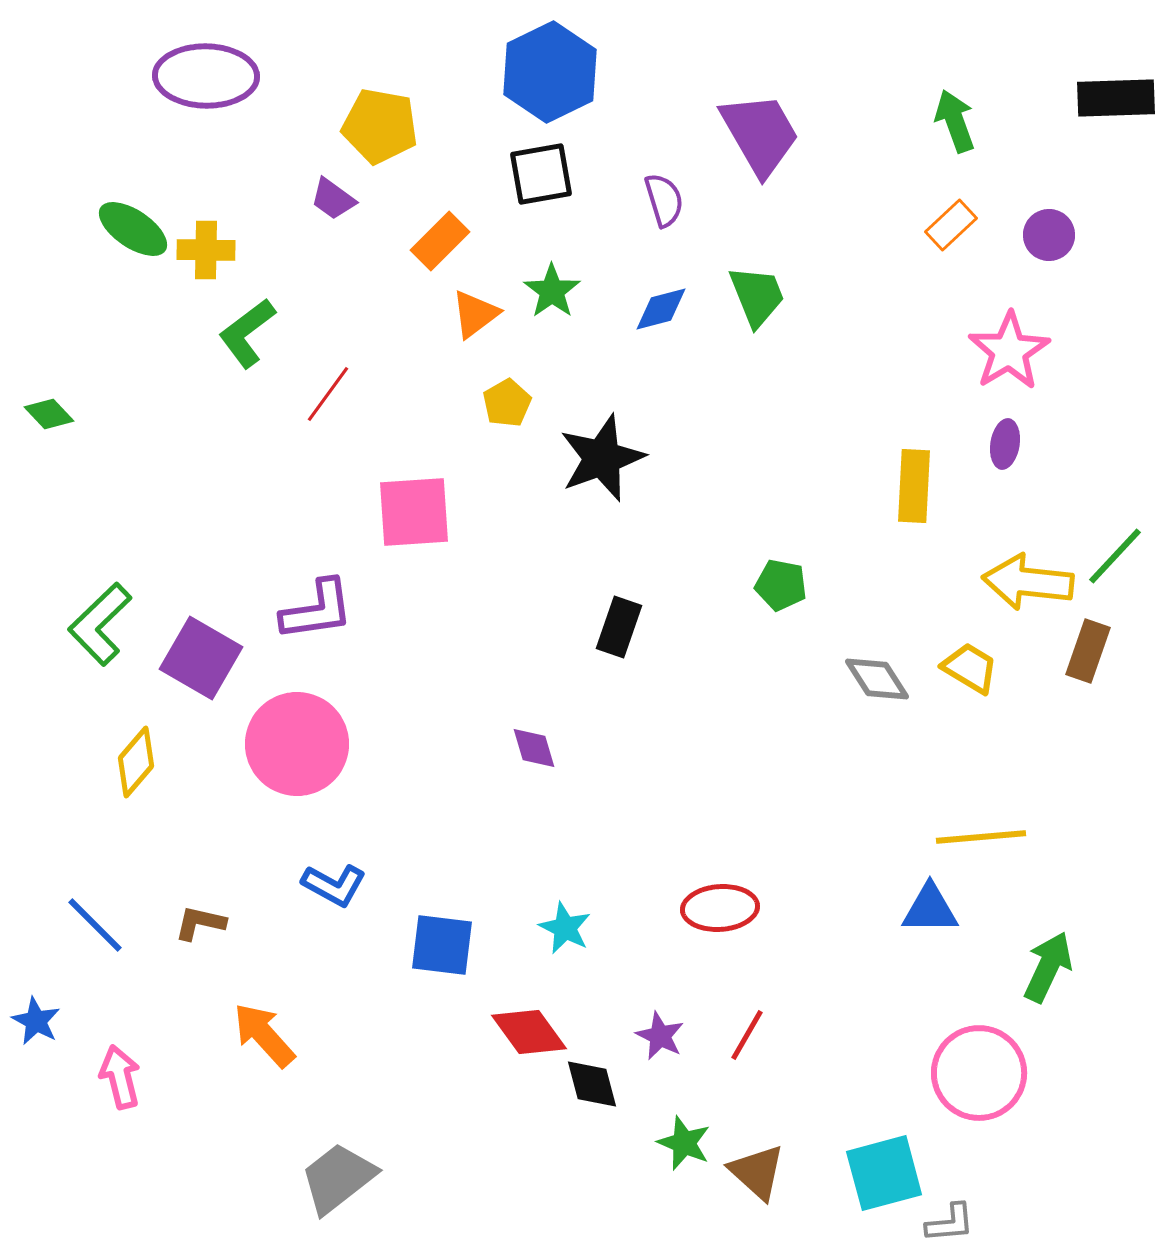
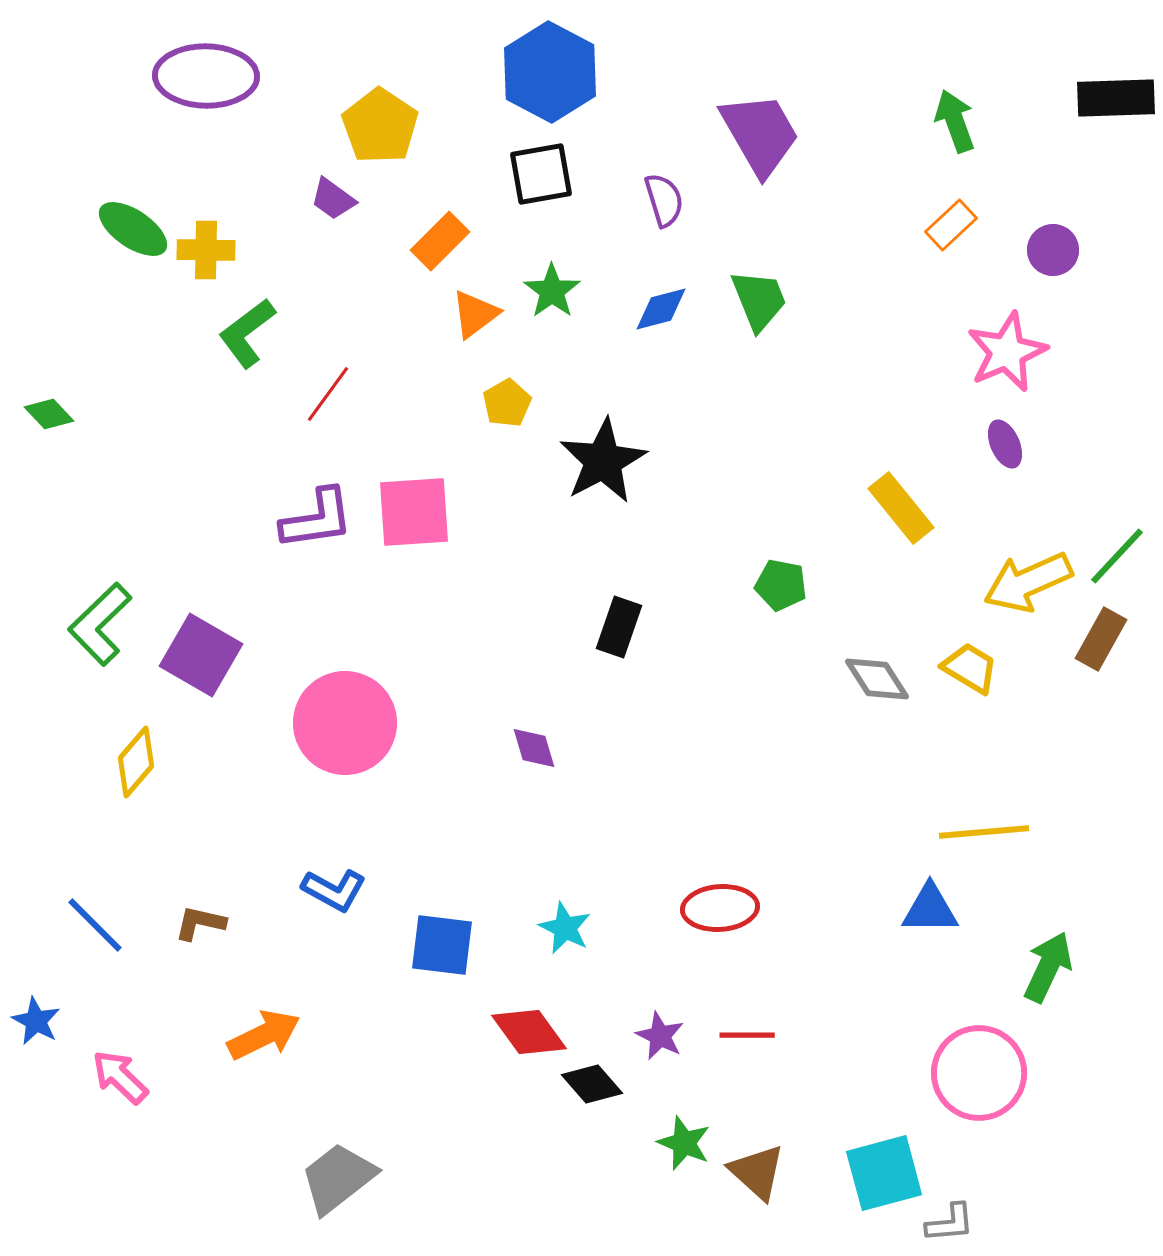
blue hexagon at (550, 72): rotated 6 degrees counterclockwise
yellow pentagon at (380, 126): rotated 24 degrees clockwise
purple circle at (1049, 235): moved 4 px right, 15 px down
green trapezoid at (757, 296): moved 2 px right, 4 px down
pink star at (1009, 351): moved 2 px left, 1 px down; rotated 8 degrees clockwise
purple ellipse at (1005, 444): rotated 33 degrees counterclockwise
black star at (602, 458): moved 1 px right, 3 px down; rotated 8 degrees counterclockwise
yellow rectangle at (914, 486): moved 13 px left, 22 px down; rotated 42 degrees counterclockwise
green line at (1115, 556): moved 2 px right
yellow arrow at (1028, 582): rotated 30 degrees counterclockwise
purple L-shape at (317, 610): moved 91 px up
brown rectangle at (1088, 651): moved 13 px right, 12 px up; rotated 10 degrees clockwise
purple square at (201, 658): moved 3 px up
pink circle at (297, 744): moved 48 px right, 21 px up
yellow line at (981, 837): moved 3 px right, 5 px up
blue L-shape at (334, 885): moved 5 px down
orange arrow at (264, 1035): rotated 106 degrees clockwise
red line at (747, 1035): rotated 60 degrees clockwise
pink arrow at (120, 1077): rotated 32 degrees counterclockwise
black diamond at (592, 1084): rotated 26 degrees counterclockwise
